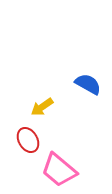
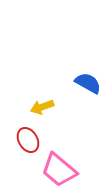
blue semicircle: moved 1 px up
yellow arrow: rotated 15 degrees clockwise
